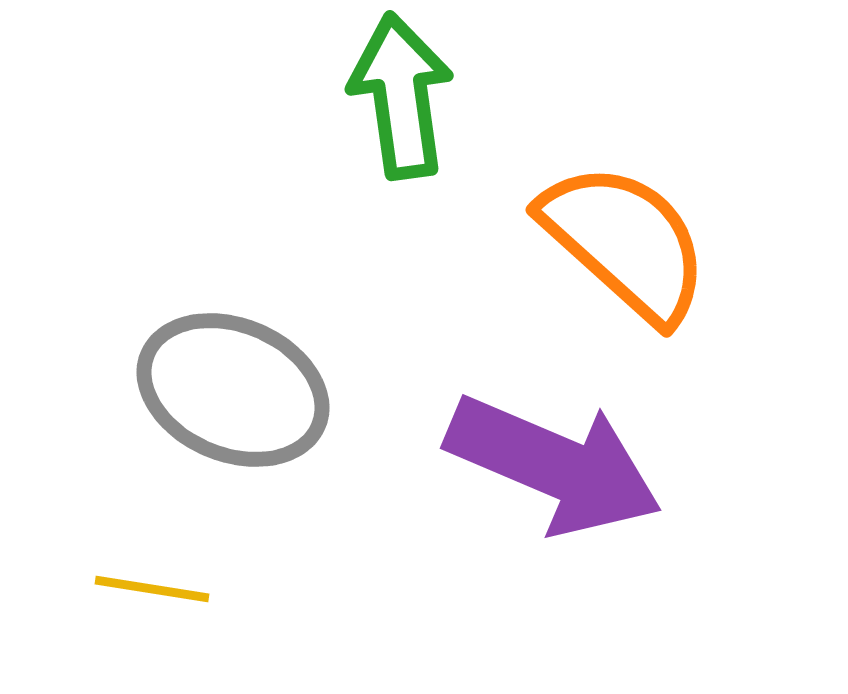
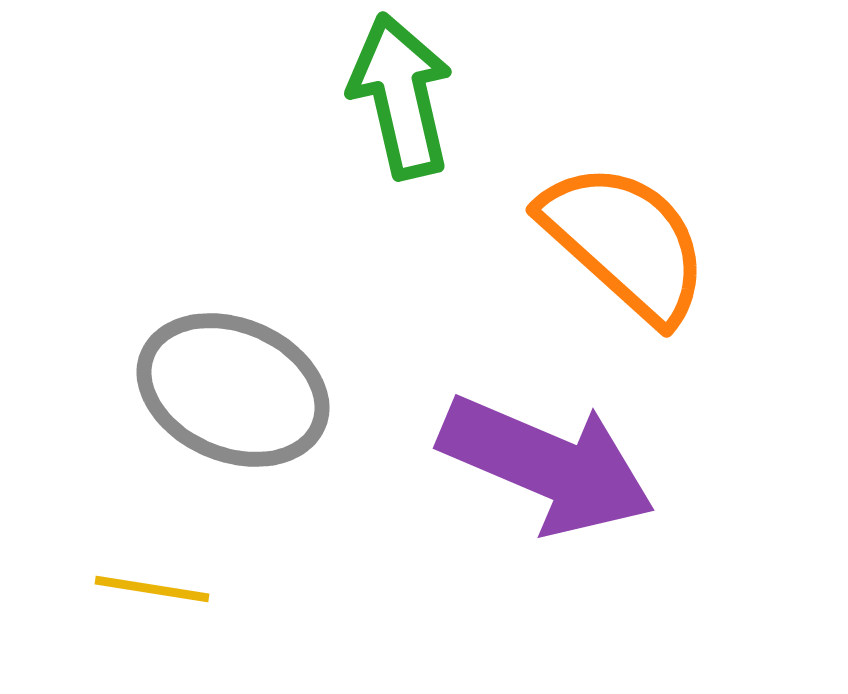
green arrow: rotated 5 degrees counterclockwise
purple arrow: moved 7 px left
